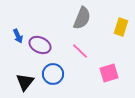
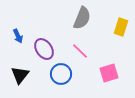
purple ellipse: moved 4 px right, 4 px down; rotated 30 degrees clockwise
blue circle: moved 8 px right
black triangle: moved 5 px left, 7 px up
